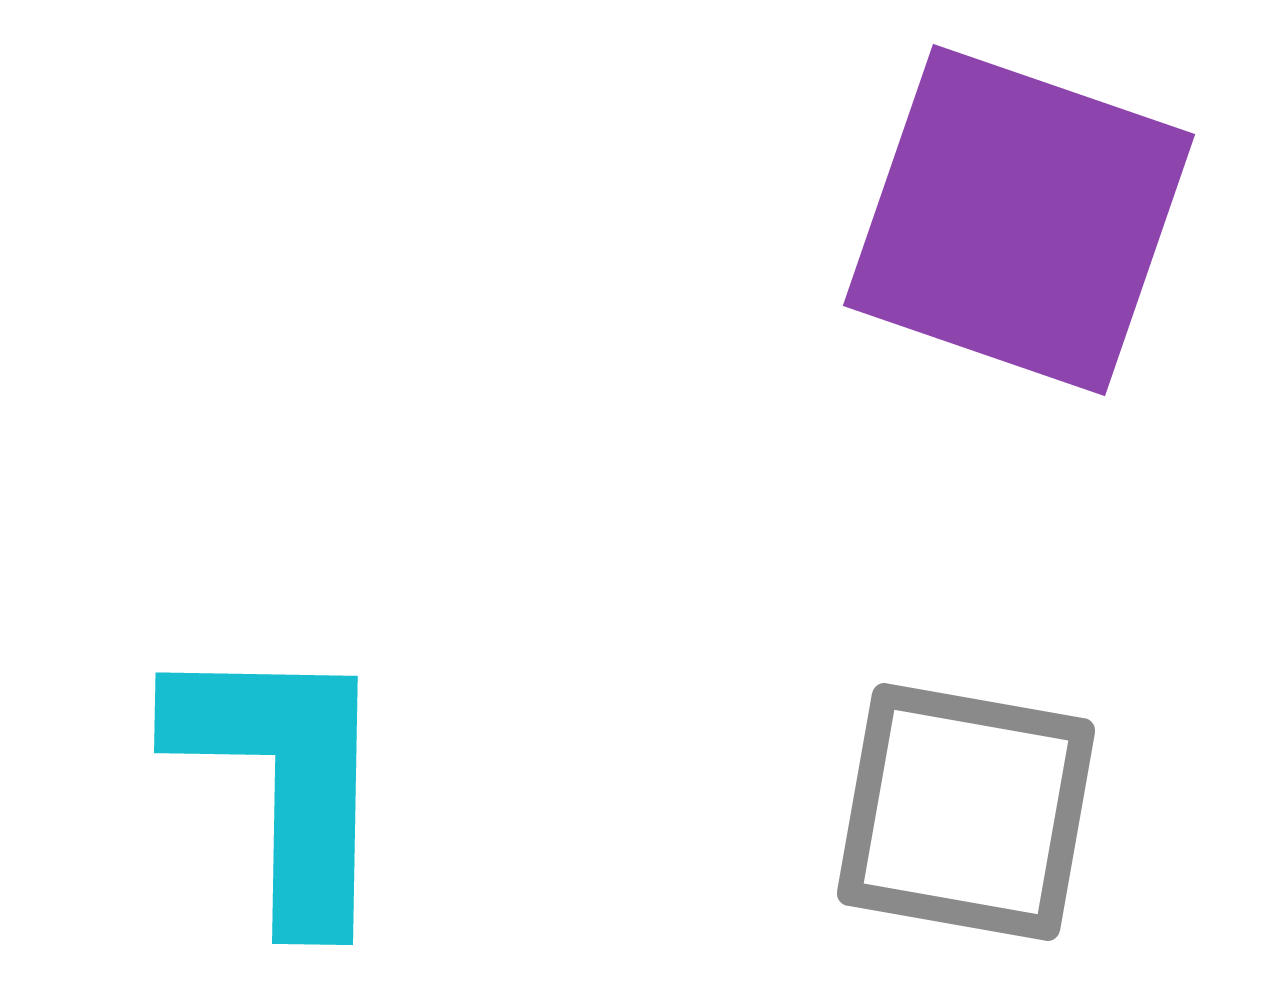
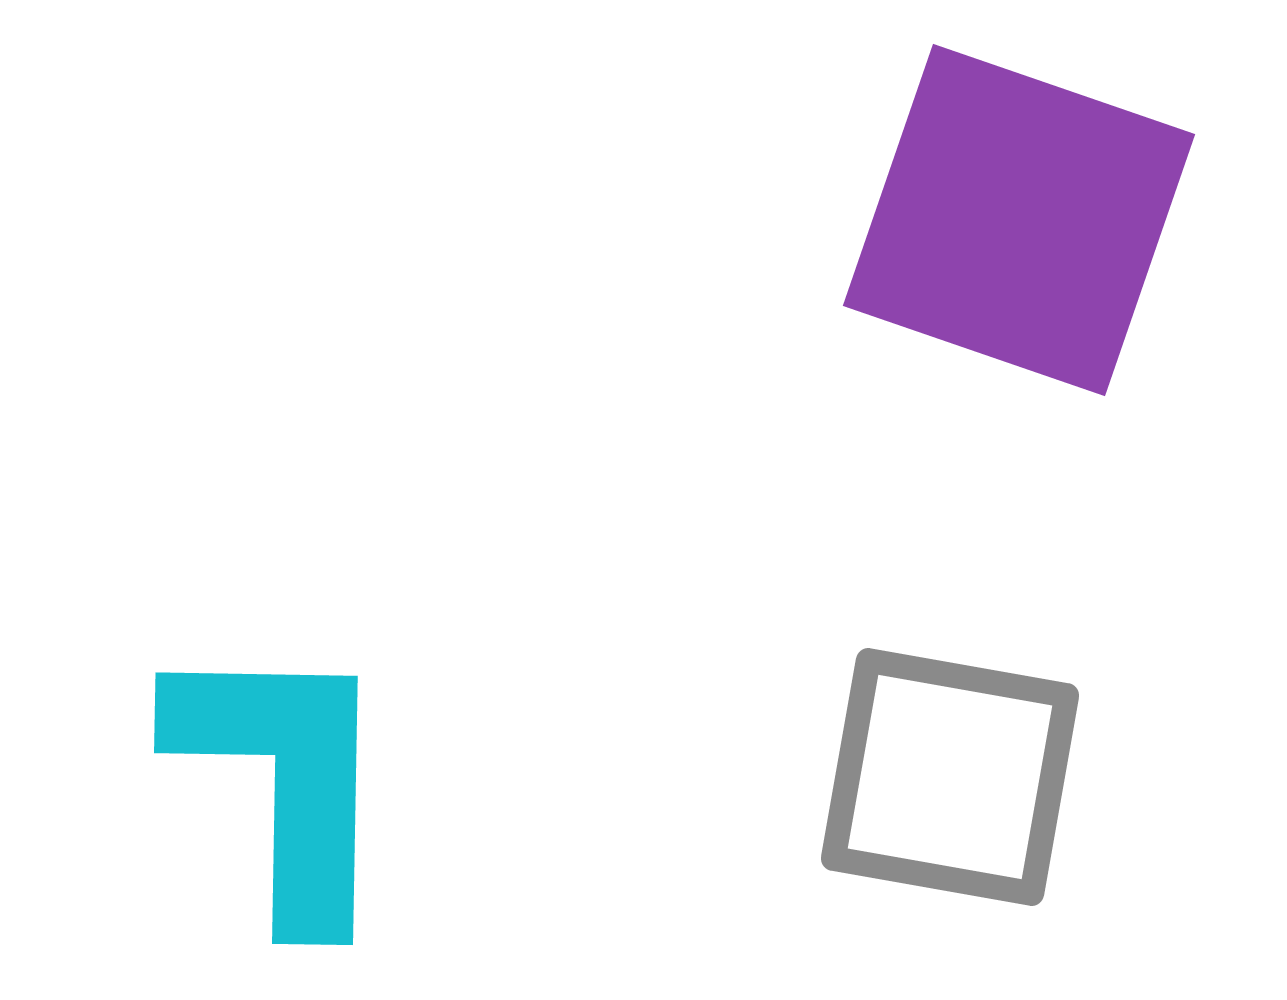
gray square: moved 16 px left, 35 px up
